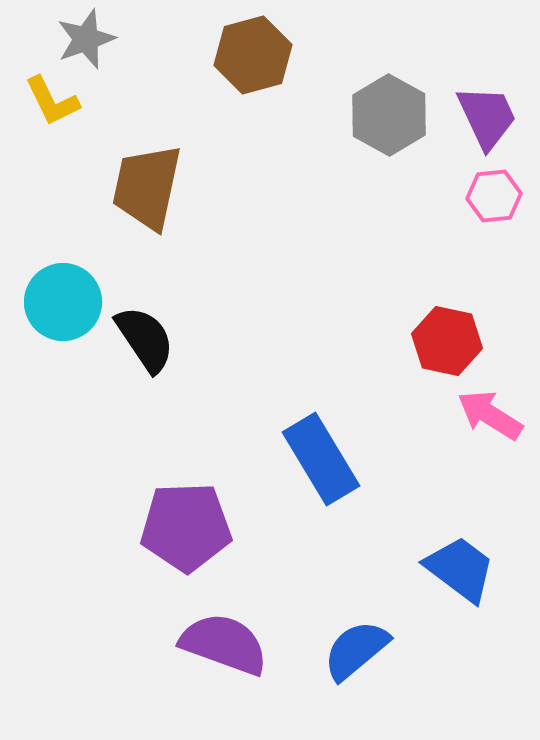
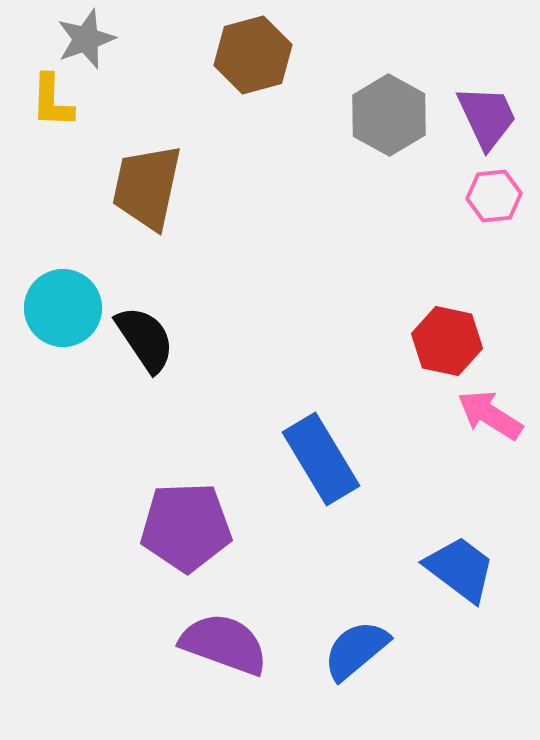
yellow L-shape: rotated 28 degrees clockwise
cyan circle: moved 6 px down
